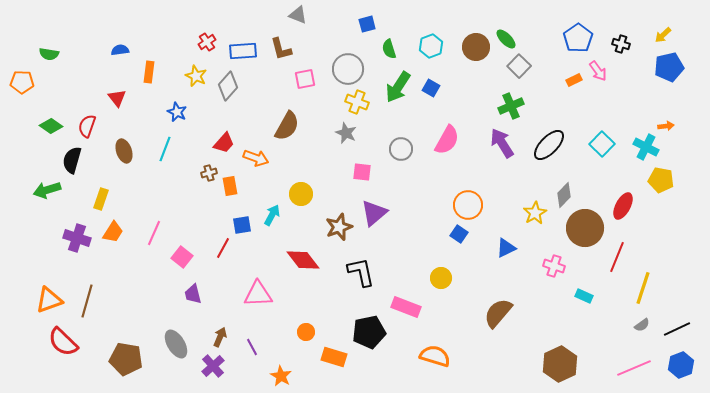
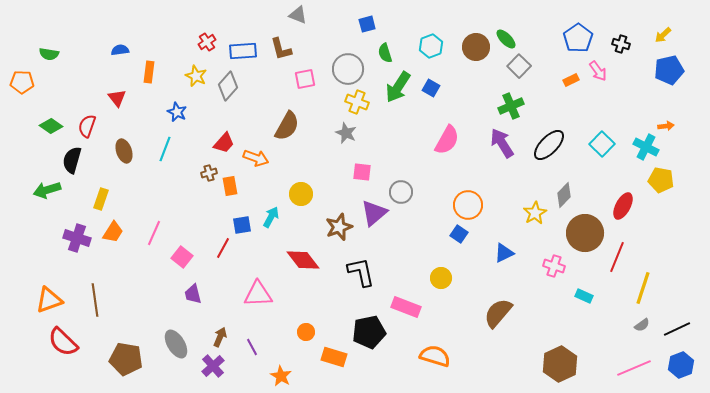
green semicircle at (389, 49): moved 4 px left, 4 px down
blue pentagon at (669, 67): moved 3 px down
orange rectangle at (574, 80): moved 3 px left
gray circle at (401, 149): moved 43 px down
cyan arrow at (272, 215): moved 1 px left, 2 px down
brown circle at (585, 228): moved 5 px down
blue triangle at (506, 248): moved 2 px left, 5 px down
brown line at (87, 301): moved 8 px right, 1 px up; rotated 24 degrees counterclockwise
